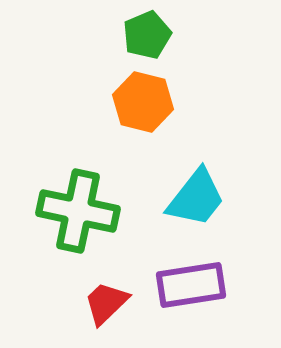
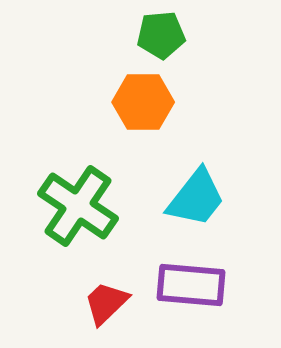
green pentagon: moved 14 px right; rotated 18 degrees clockwise
orange hexagon: rotated 14 degrees counterclockwise
green cross: moved 5 px up; rotated 22 degrees clockwise
purple rectangle: rotated 14 degrees clockwise
